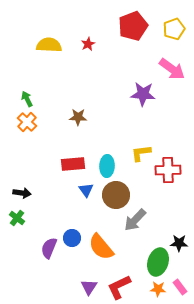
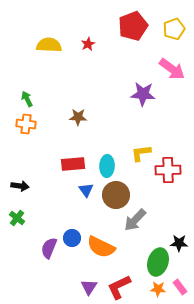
orange cross: moved 1 px left, 2 px down; rotated 36 degrees counterclockwise
black arrow: moved 2 px left, 7 px up
orange semicircle: rotated 24 degrees counterclockwise
